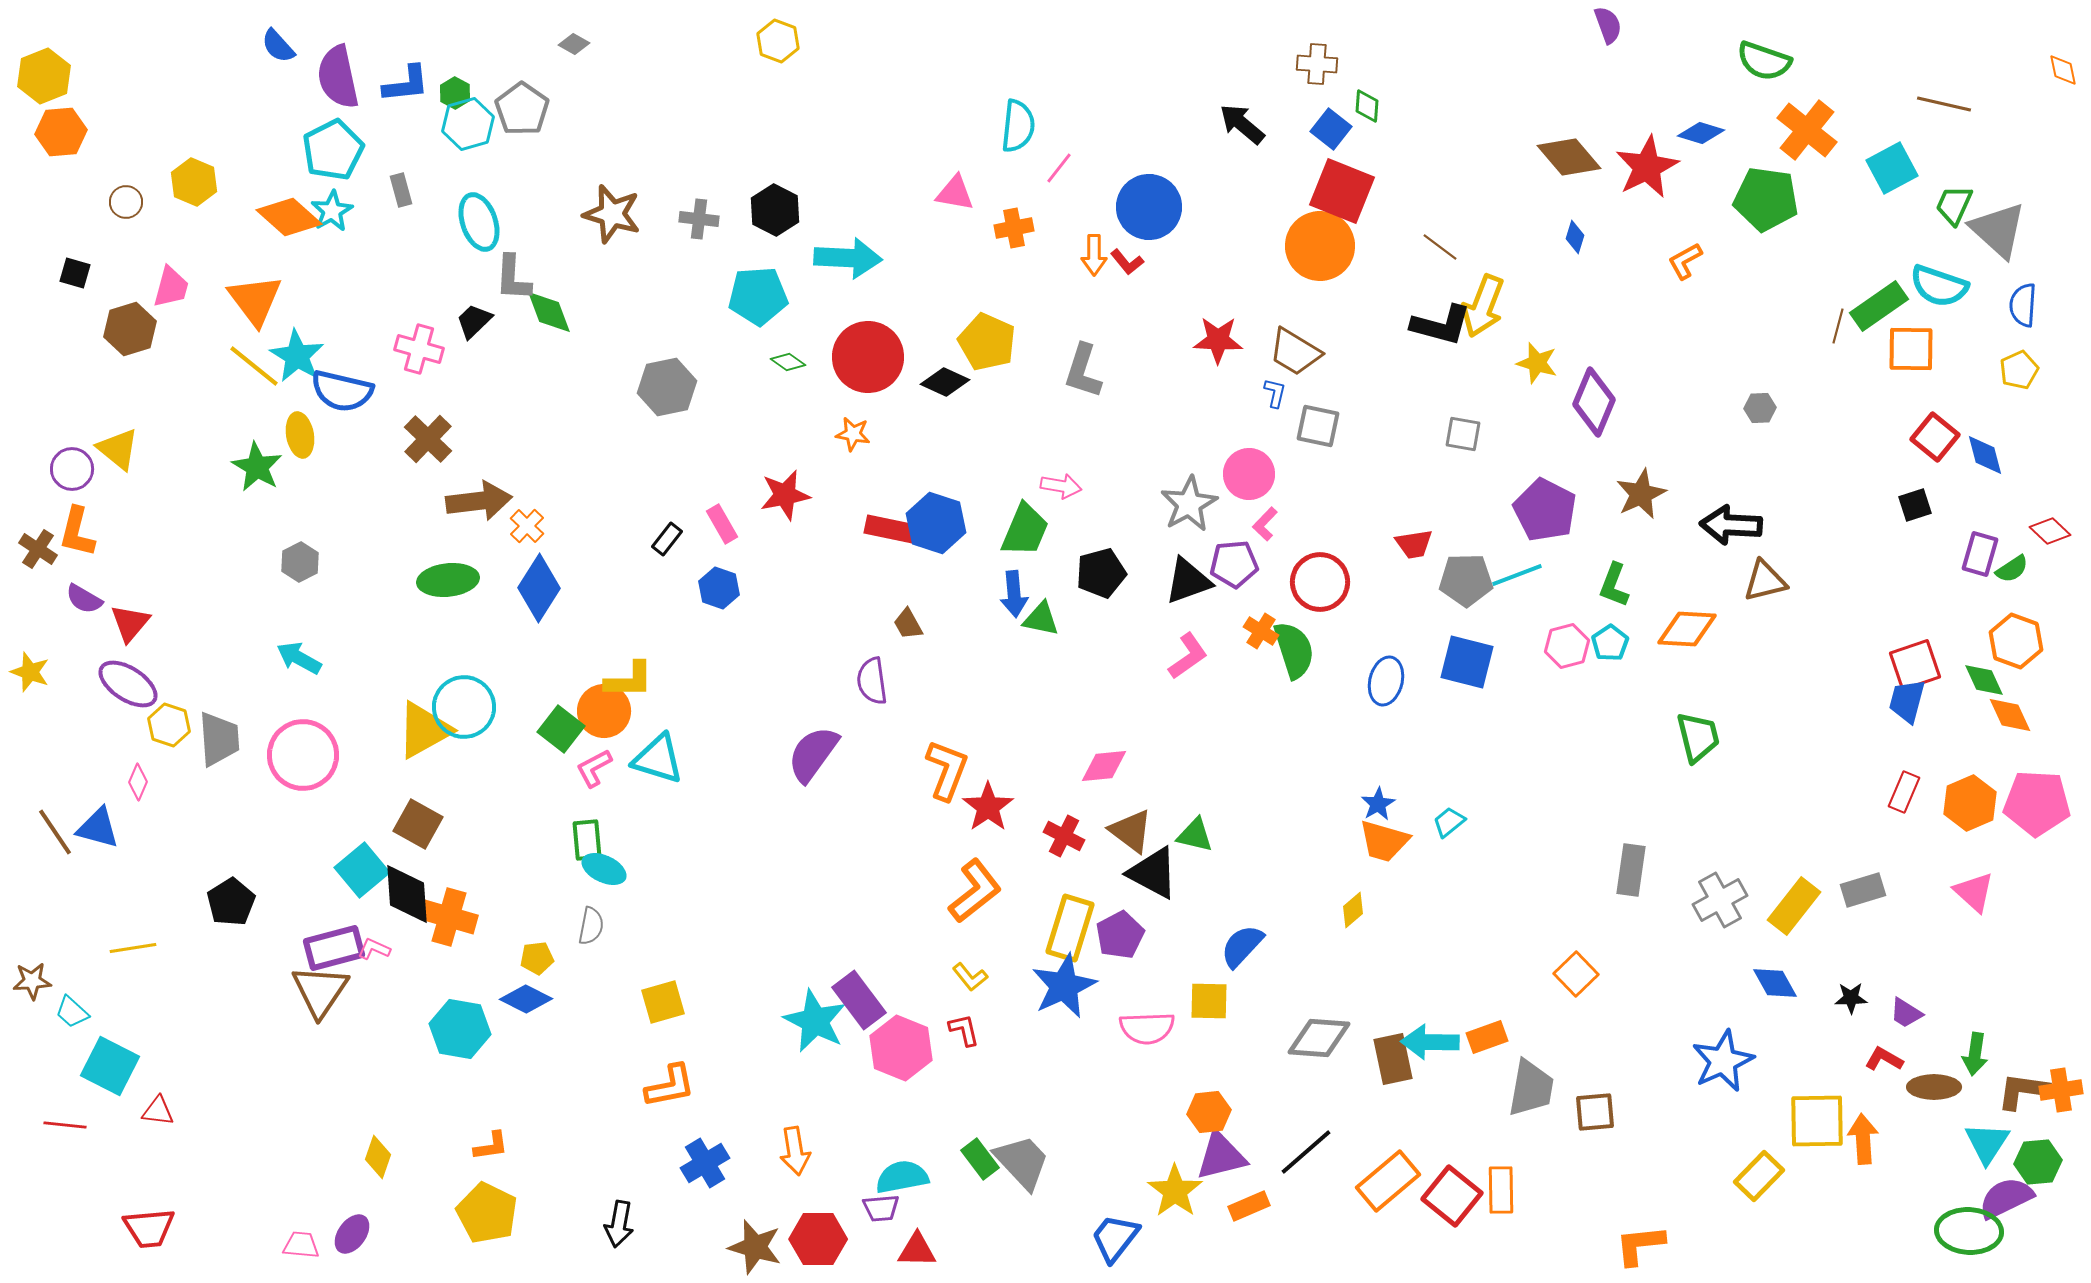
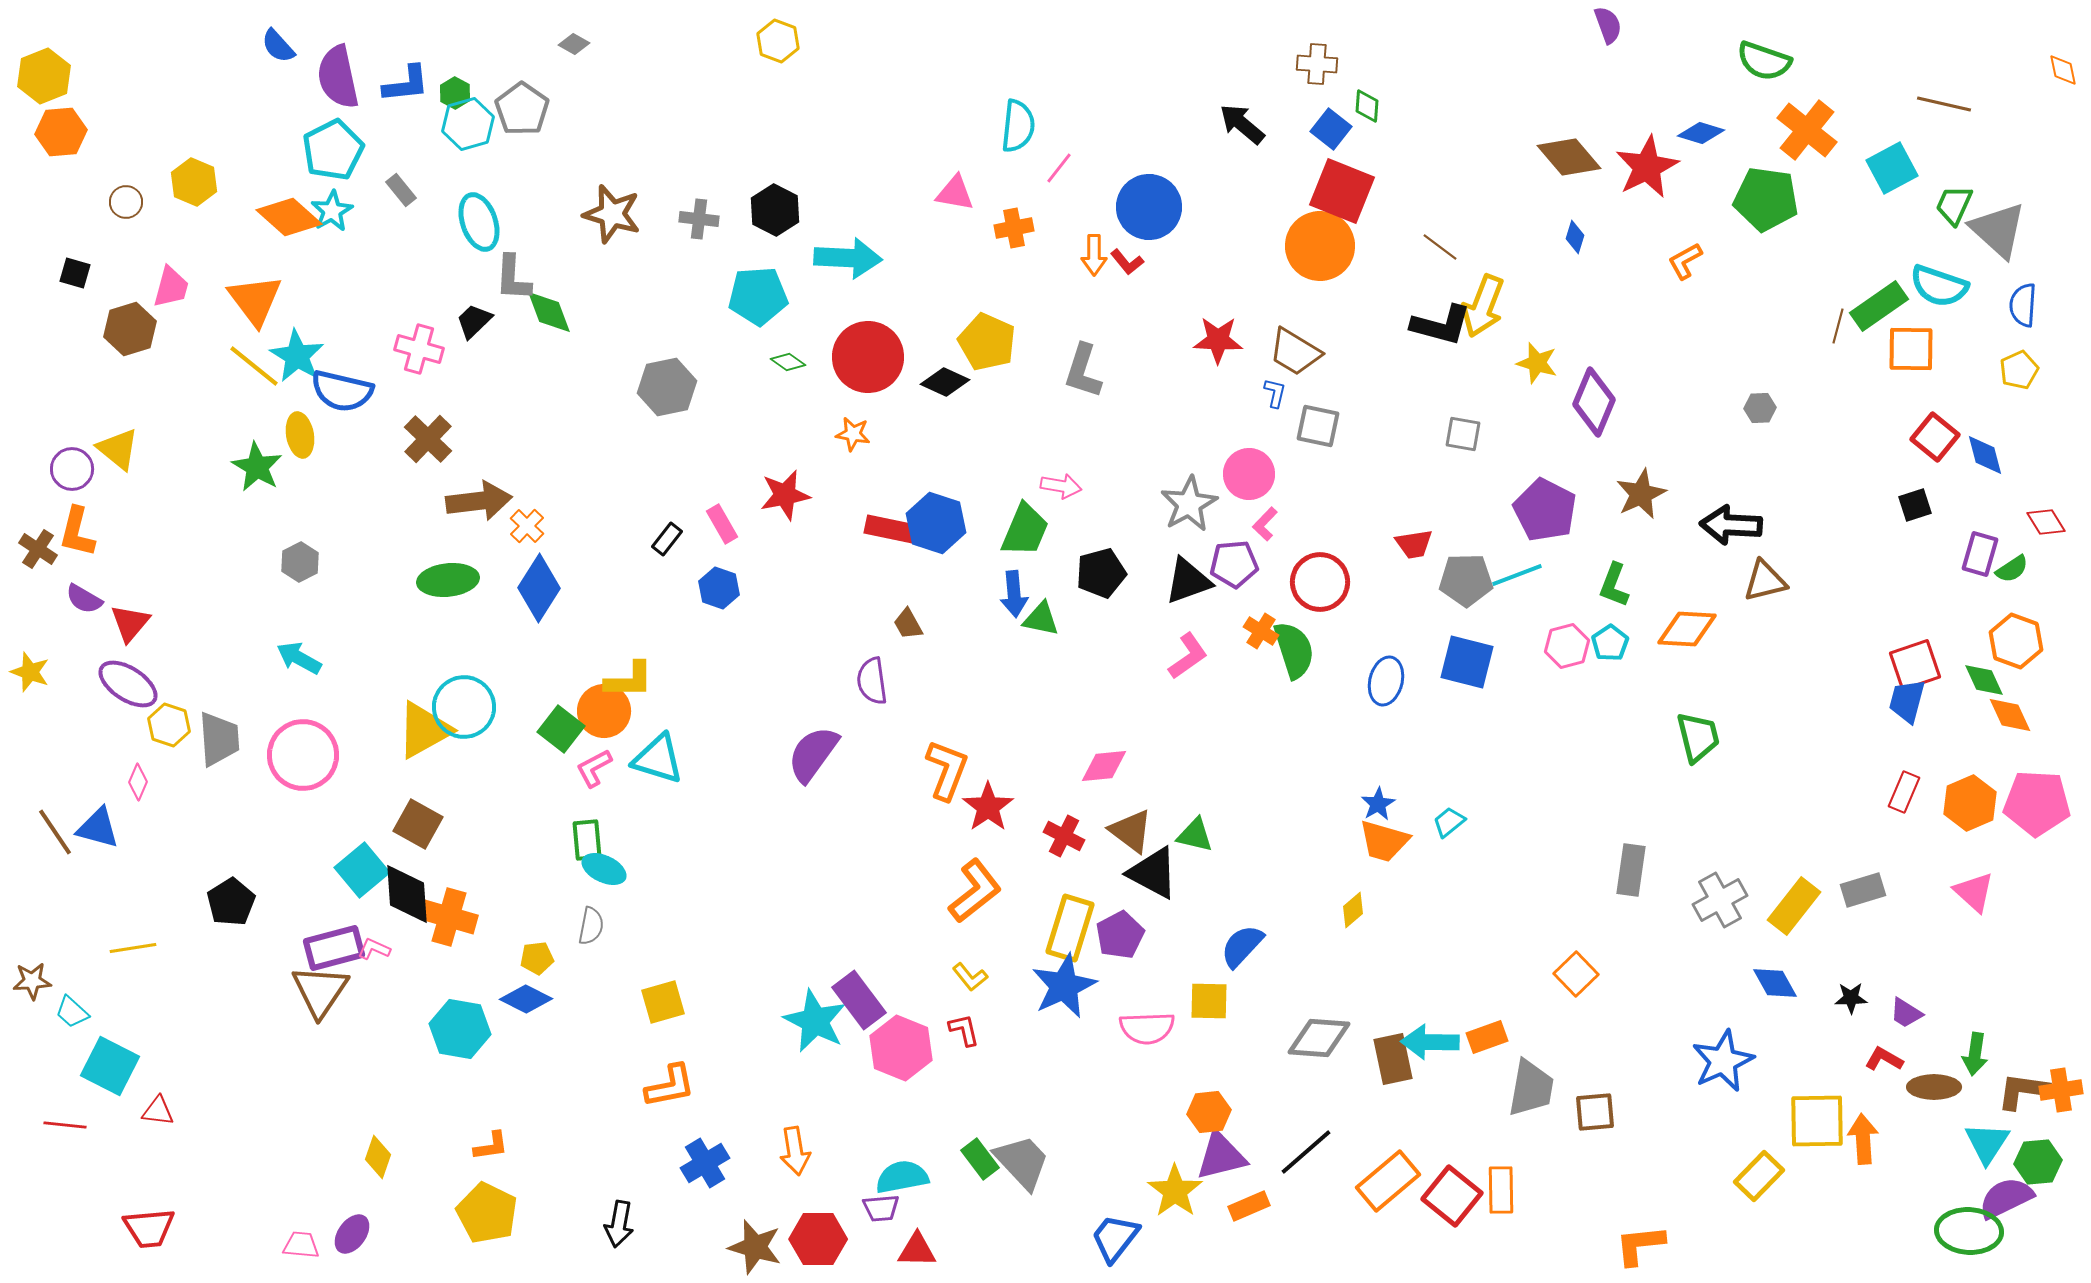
gray rectangle at (401, 190): rotated 24 degrees counterclockwise
red diamond at (2050, 531): moved 4 px left, 9 px up; rotated 15 degrees clockwise
